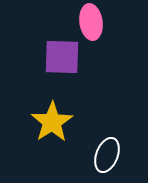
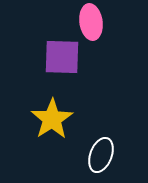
yellow star: moved 3 px up
white ellipse: moved 6 px left
